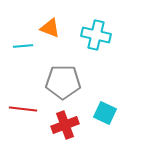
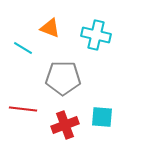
cyan line: moved 2 px down; rotated 36 degrees clockwise
gray pentagon: moved 4 px up
cyan square: moved 3 px left, 4 px down; rotated 20 degrees counterclockwise
